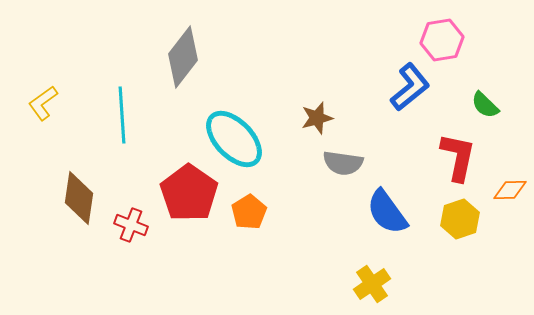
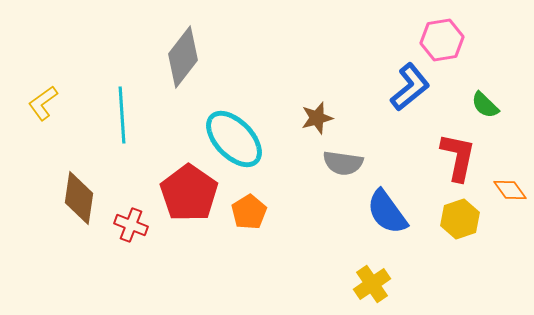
orange diamond: rotated 56 degrees clockwise
